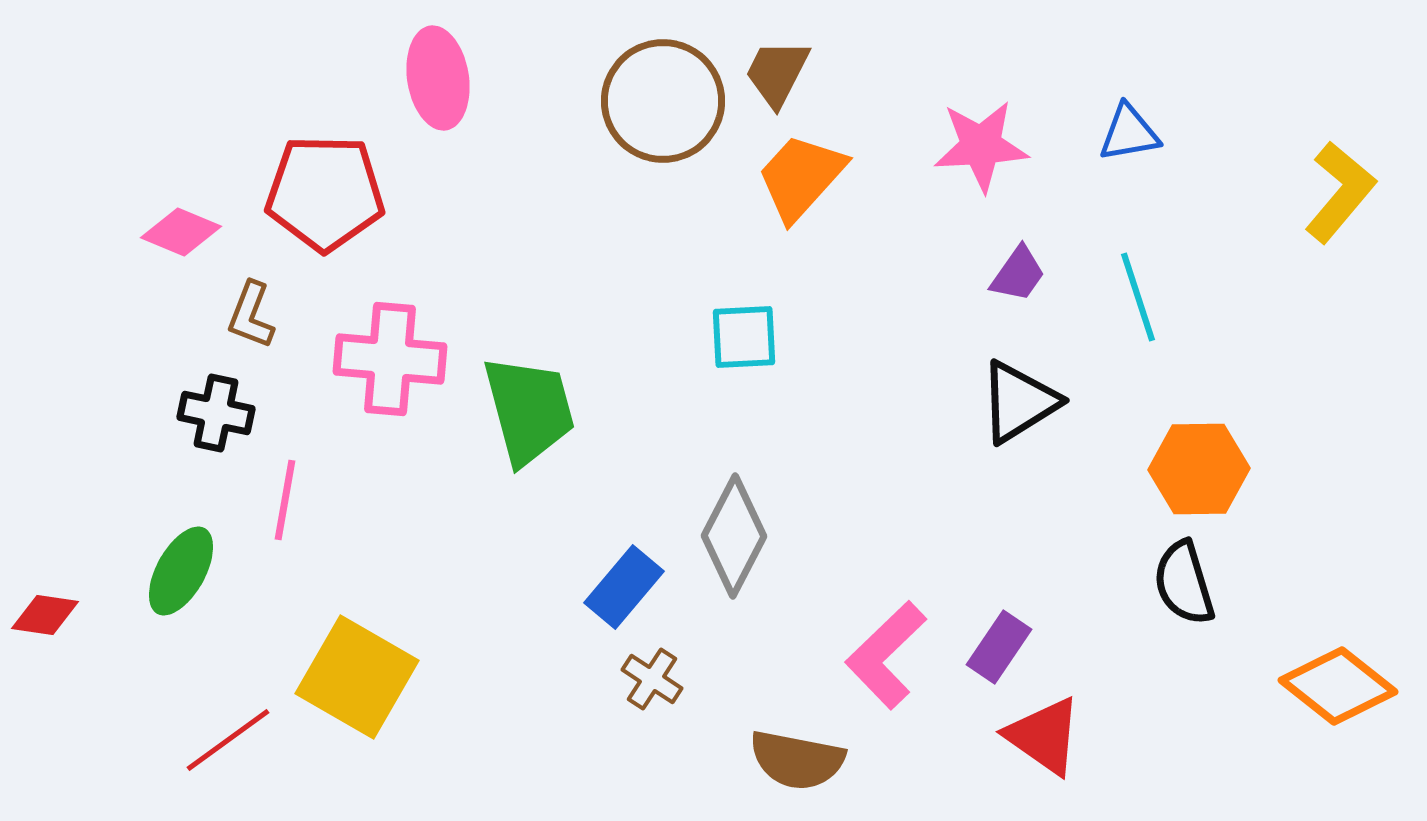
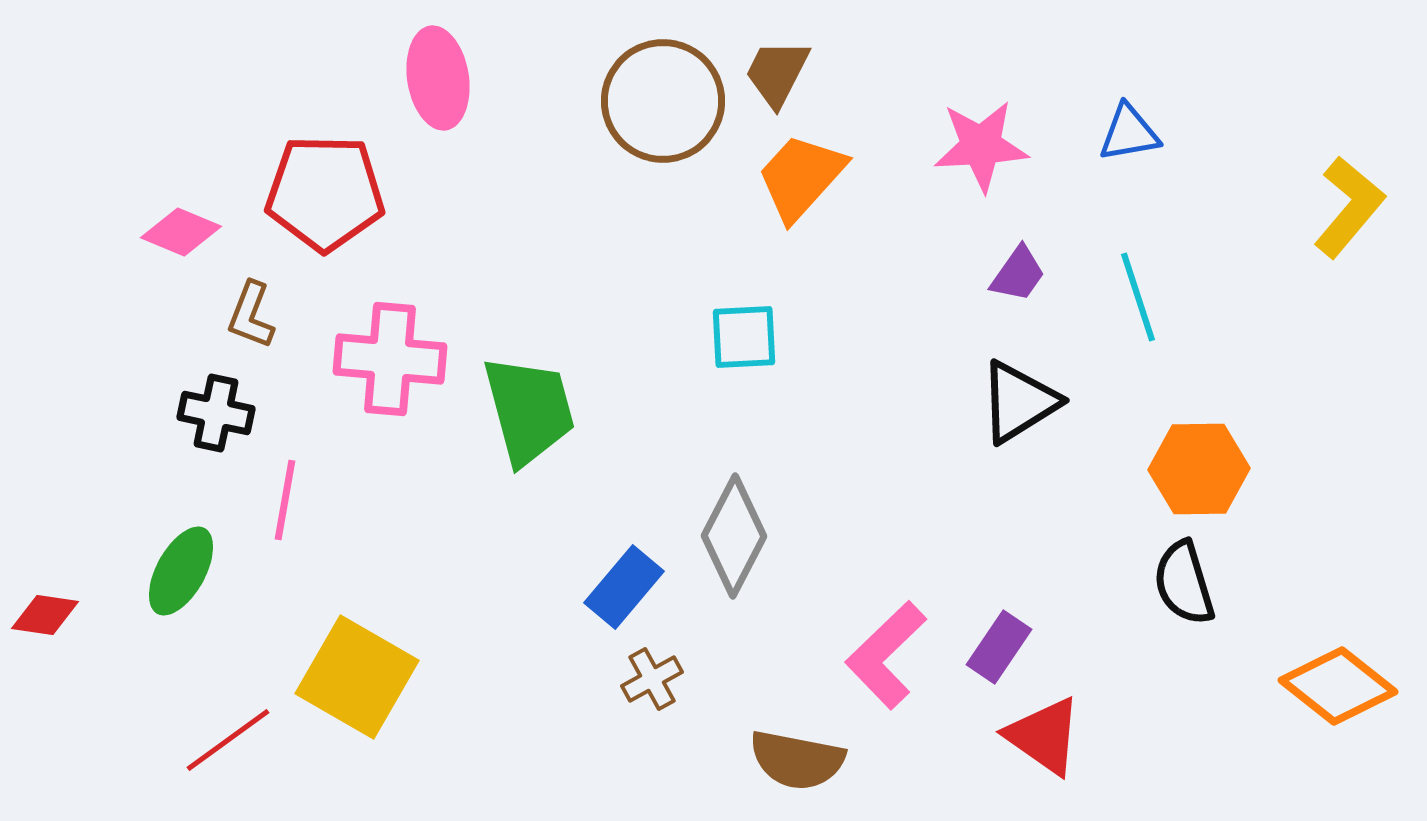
yellow L-shape: moved 9 px right, 15 px down
brown cross: rotated 28 degrees clockwise
